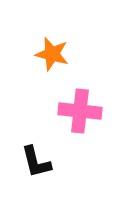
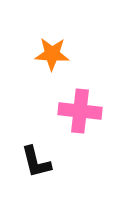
orange star: rotated 12 degrees counterclockwise
